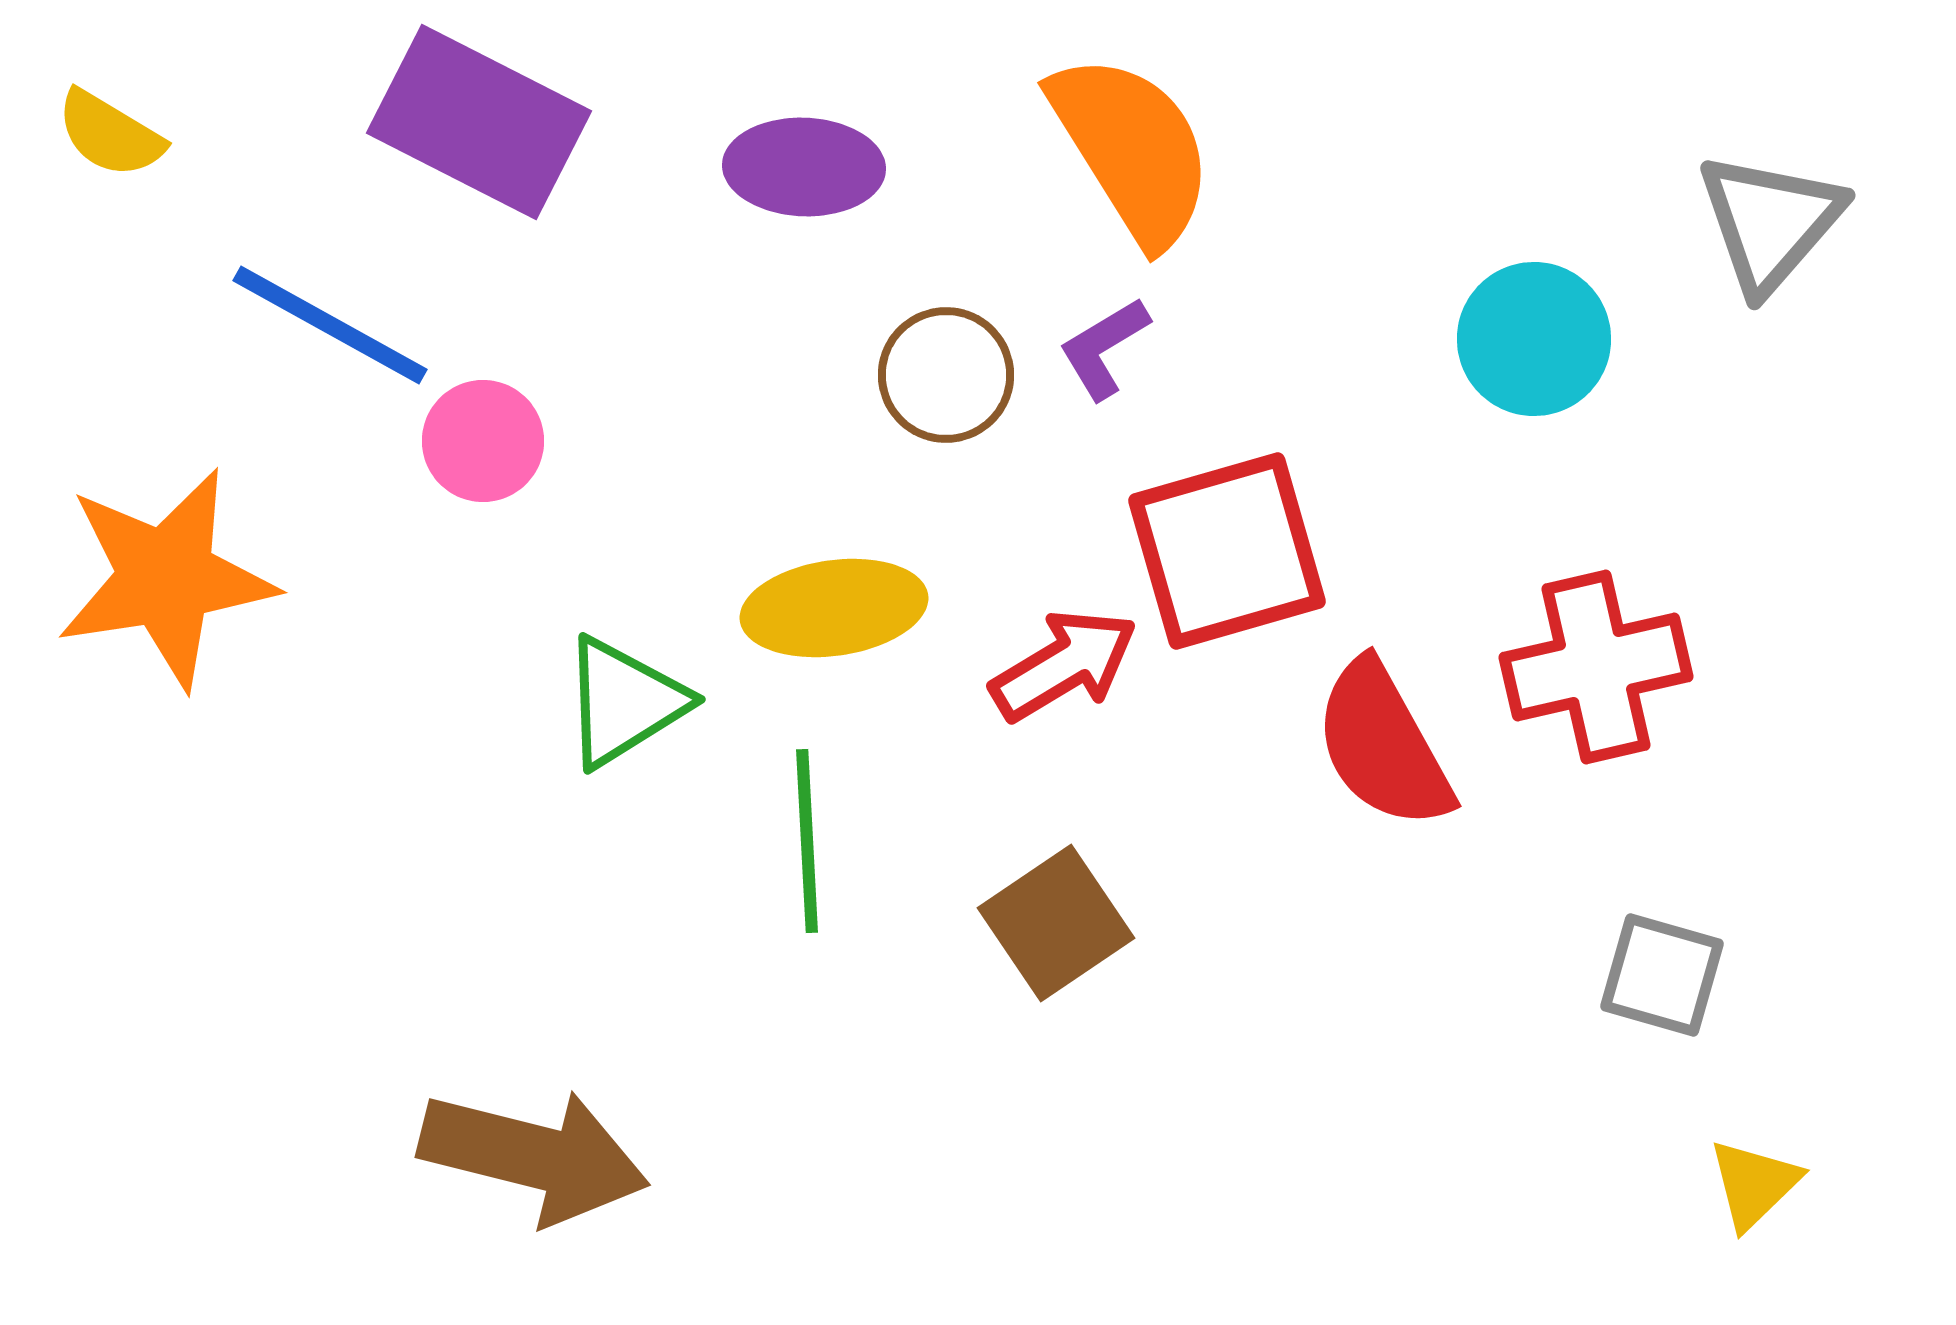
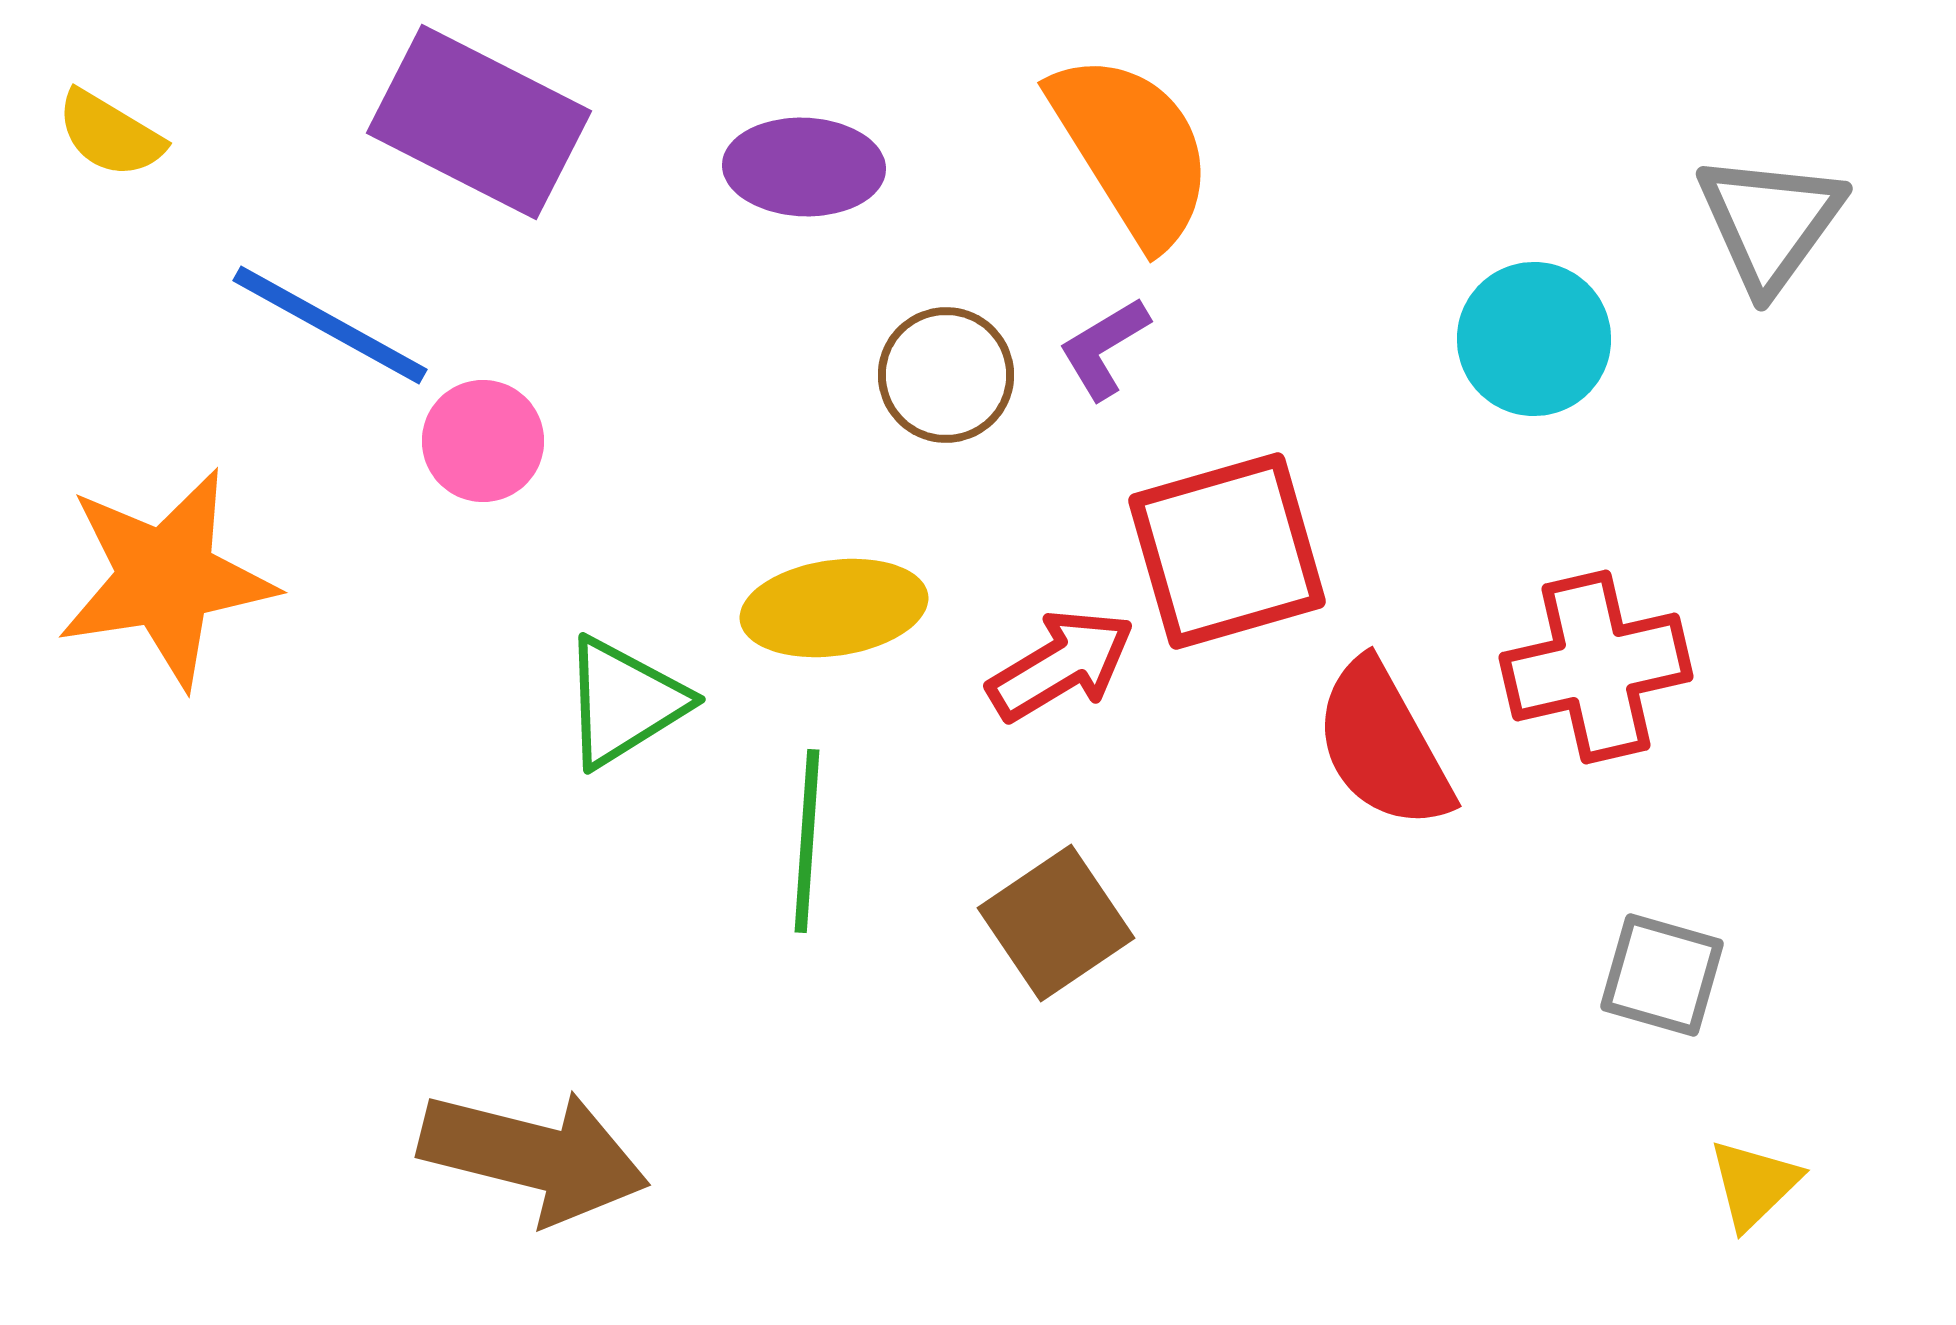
gray triangle: rotated 5 degrees counterclockwise
red arrow: moved 3 px left
green line: rotated 7 degrees clockwise
